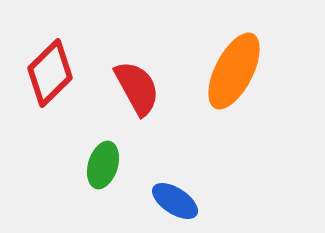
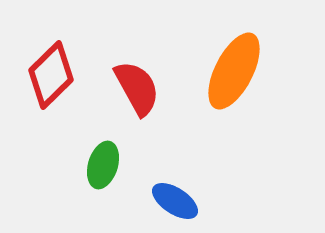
red diamond: moved 1 px right, 2 px down
